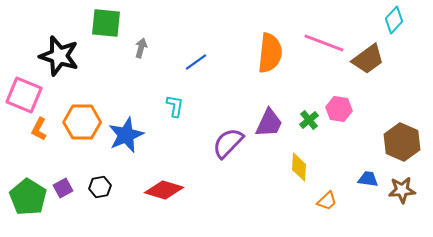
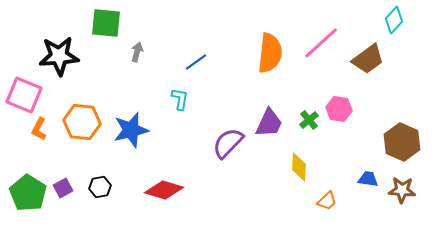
pink line: moved 3 px left; rotated 63 degrees counterclockwise
gray arrow: moved 4 px left, 4 px down
black star: rotated 21 degrees counterclockwise
cyan L-shape: moved 5 px right, 7 px up
orange hexagon: rotated 6 degrees clockwise
blue star: moved 5 px right, 5 px up; rotated 9 degrees clockwise
brown star: rotated 8 degrees clockwise
green pentagon: moved 4 px up
